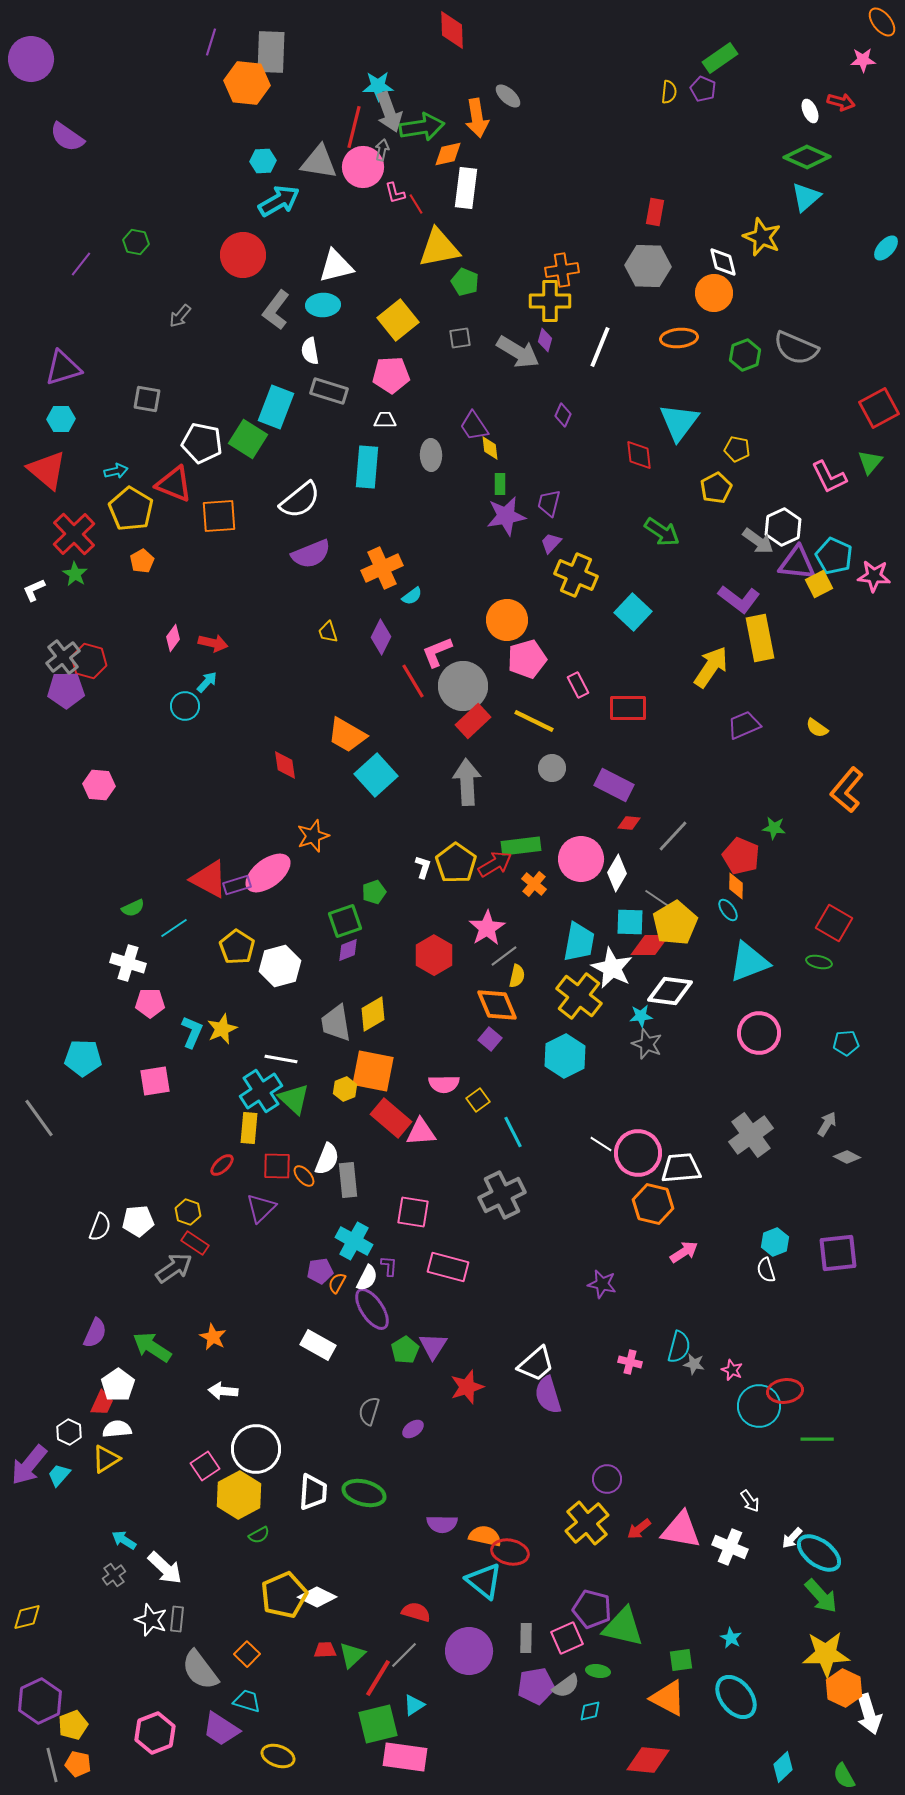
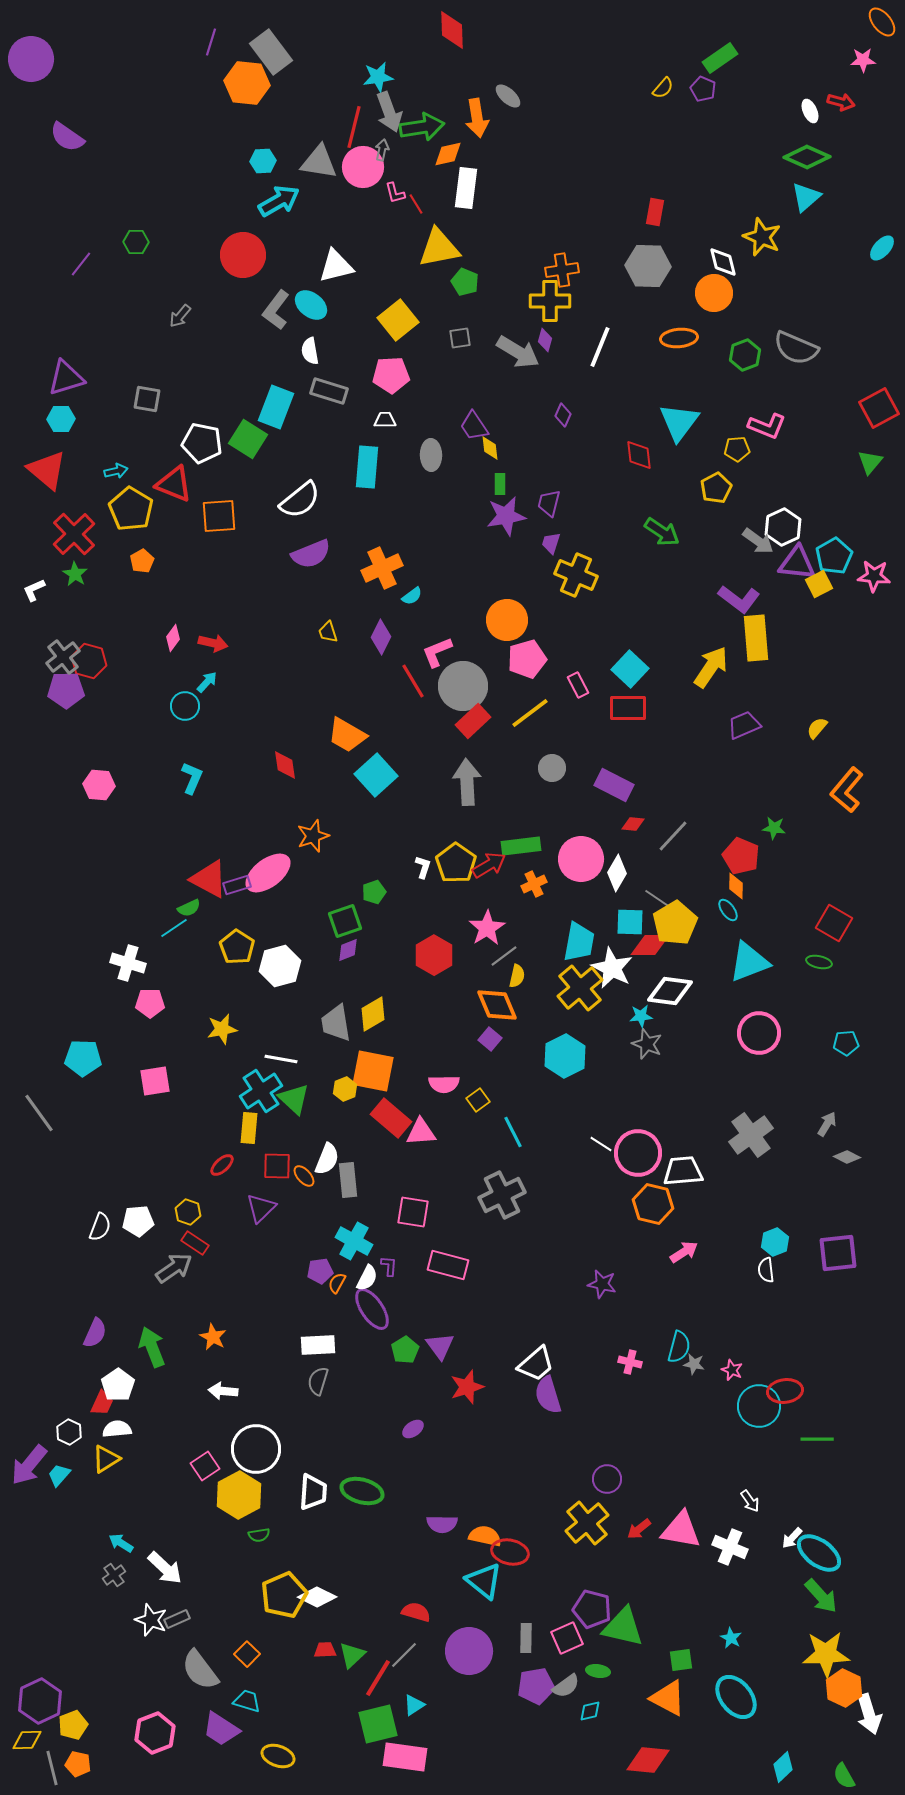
gray rectangle at (271, 52): rotated 39 degrees counterclockwise
cyan star at (378, 86): moved 9 px up; rotated 8 degrees counterclockwise
yellow semicircle at (669, 92): moved 6 px left, 4 px up; rotated 35 degrees clockwise
green hexagon at (136, 242): rotated 10 degrees counterclockwise
cyan ellipse at (886, 248): moved 4 px left
cyan ellipse at (323, 305): moved 12 px left; rotated 40 degrees clockwise
purple triangle at (63, 368): moved 3 px right, 10 px down
yellow pentagon at (737, 449): rotated 15 degrees counterclockwise
pink L-shape at (829, 477): moved 62 px left, 51 px up; rotated 42 degrees counterclockwise
purple trapezoid at (551, 543): rotated 25 degrees counterclockwise
cyan pentagon at (834, 556): rotated 18 degrees clockwise
cyan square at (633, 612): moved 3 px left, 57 px down
yellow rectangle at (760, 638): moved 4 px left; rotated 6 degrees clockwise
yellow line at (534, 721): moved 4 px left, 8 px up; rotated 63 degrees counterclockwise
yellow semicircle at (817, 728): rotated 95 degrees clockwise
red diamond at (629, 823): moved 4 px right, 1 px down
red arrow at (495, 864): moved 6 px left, 1 px down
orange cross at (534, 884): rotated 25 degrees clockwise
green semicircle at (133, 908): moved 56 px right
yellow cross at (579, 996): moved 1 px right, 8 px up; rotated 12 degrees clockwise
yellow star at (222, 1029): rotated 12 degrees clockwise
cyan L-shape at (192, 1032): moved 254 px up
gray line at (39, 1118): moved 5 px up
white trapezoid at (681, 1168): moved 2 px right, 3 px down
pink rectangle at (448, 1267): moved 2 px up
white semicircle at (766, 1270): rotated 10 degrees clockwise
white rectangle at (318, 1345): rotated 32 degrees counterclockwise
purple triangle at (433, 1346): moved 7 px right; rotated 8 degrees counterclockwise
green arrow at (152, 1347): rotated 36 degrees clockwise
gray semicircle at (369, 1411): moved 51 px left, 30 px up
green ellipse at (364, 1493): moved 2 px left, 2 px up
green semicircle at (259, 1535): rotated 20 degrees clockwise
cyan arrow at (124, 1540): moved 3 px left, 3 px down
yellow diamond at (27, 1617): moved 123 px down; rotated 12 degrees clockwise
gray rectangle at (177, 1619): rotated 60 degrees clockwise
gray line at (52, 1765): moved 3 px down
